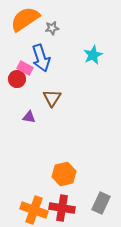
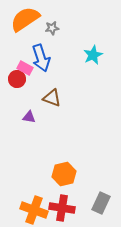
brown triangle: rotated 42 degrees counterclockwise
